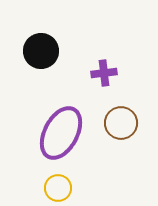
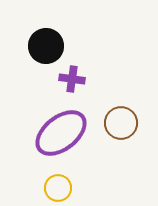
black circle: moved 5 px right, 5 px up
purple cross: moved 32 px left, 6 px down; rotated 15 degrees clockwise
purple ellipse: rotated 24 degrees clockwise
